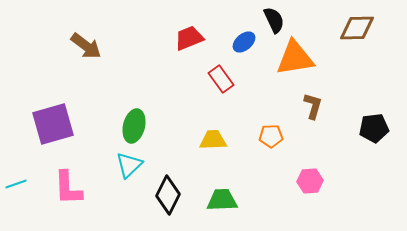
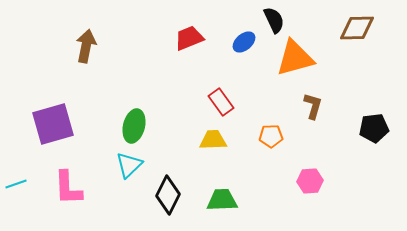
brown arrow: rotated 116 degrees counterclockwise
orange triangle: rotated 6 degrees counterclockwise
red rectangle: moved 23 px down
